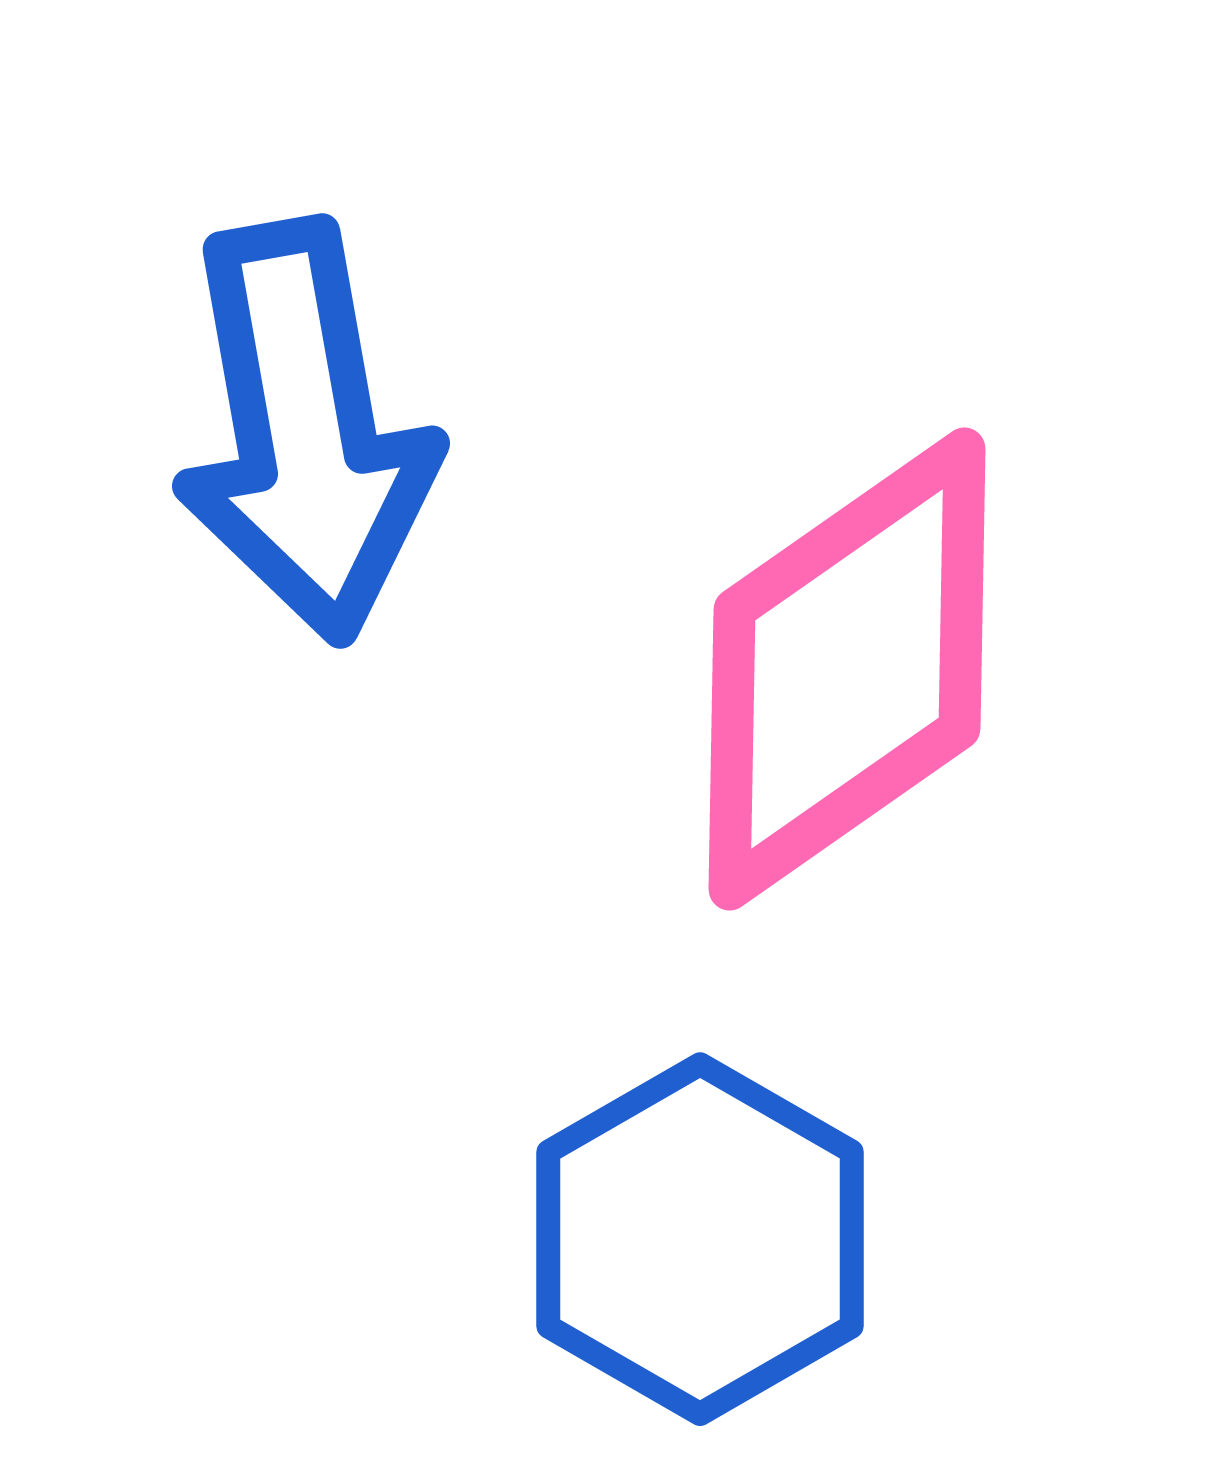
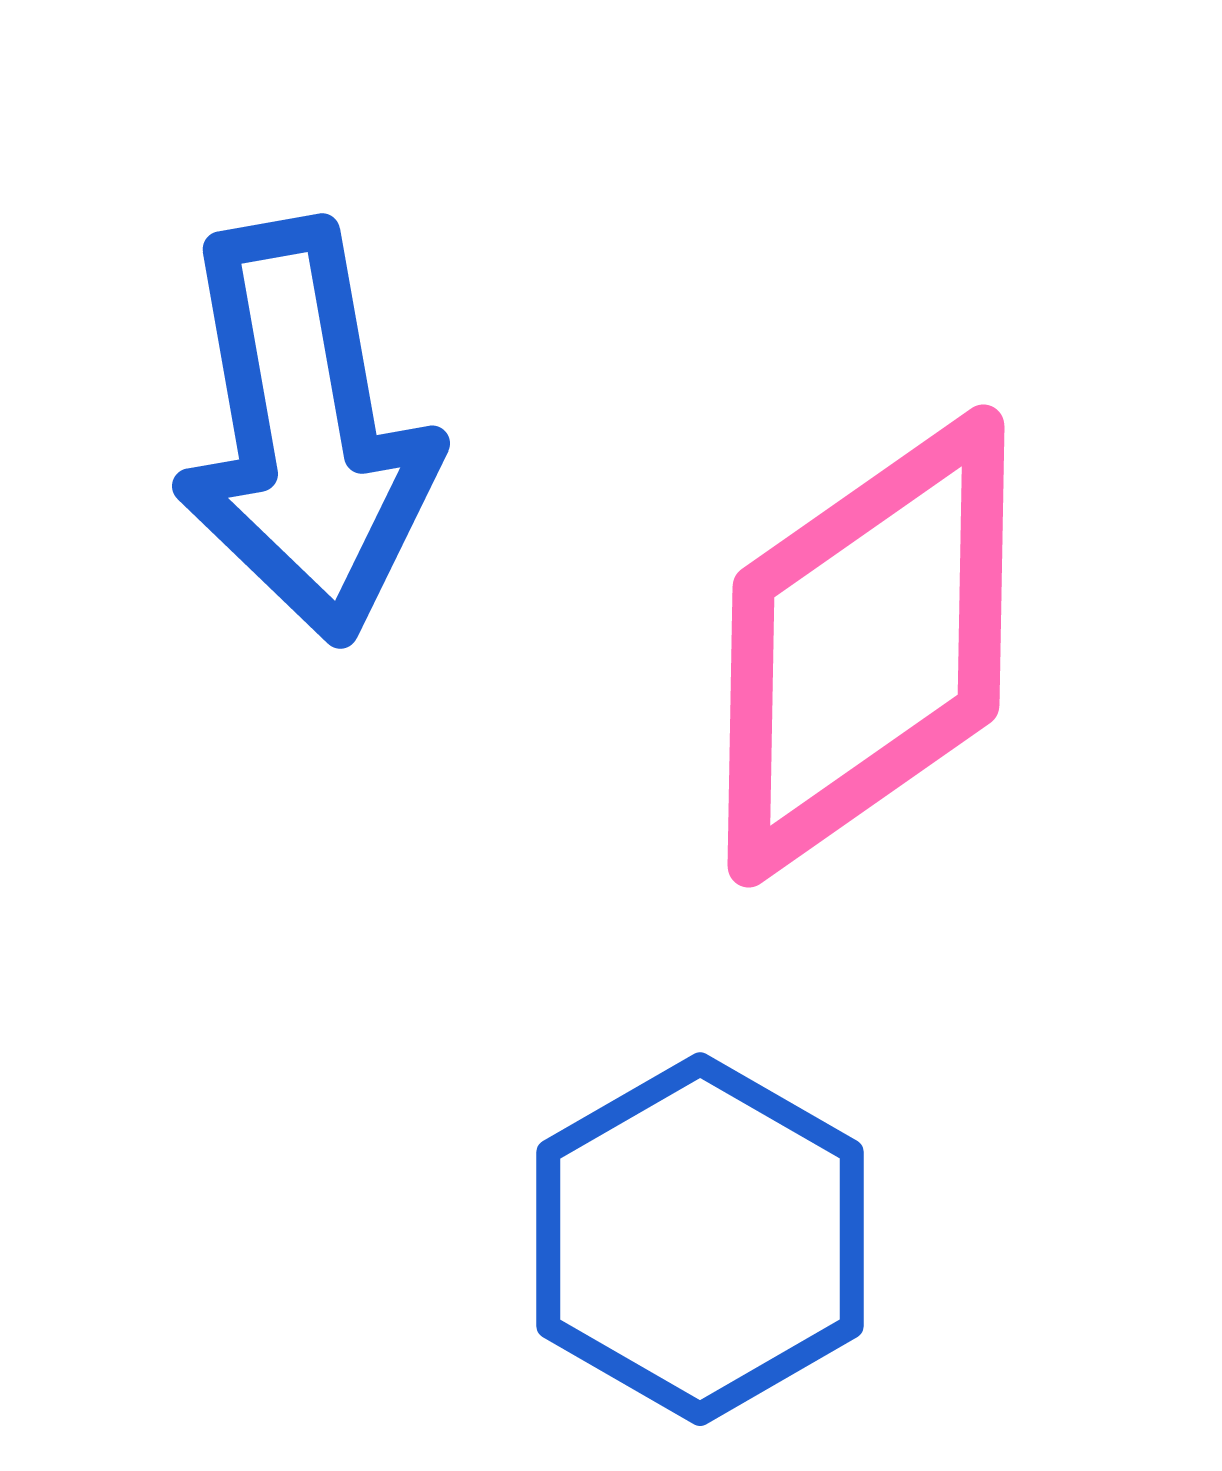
pink diamond: moved 19 px right, 23 px up
